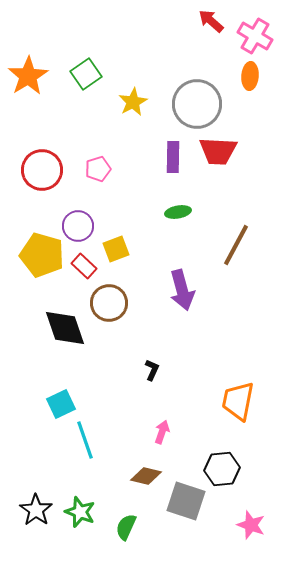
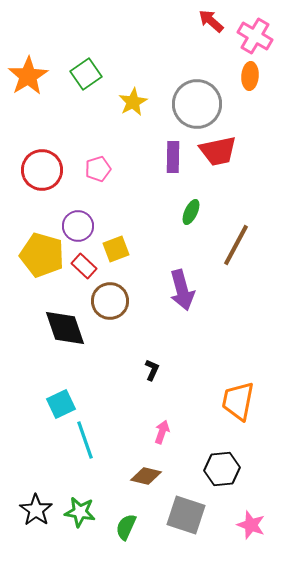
red trapezoid: rotated 15 degrees counterclockwise
green ellipse: moved 13 px right; rotated 55 degrees counterclockwise
brown circle: moved 1 px right, 2 px up
gray square: moved 14 px down
green star: rotated 12 degrees counterclockwise
